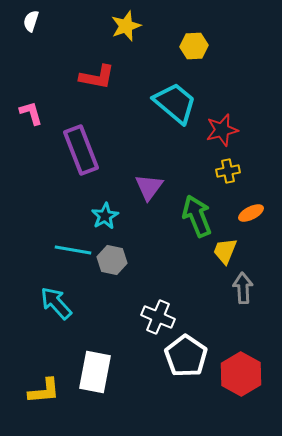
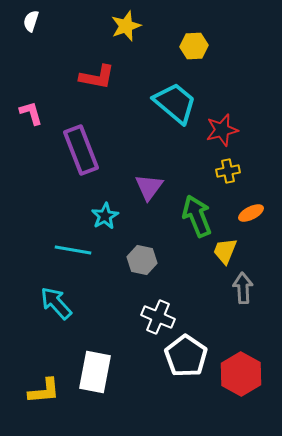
gray hexagon: moved 30 px right
